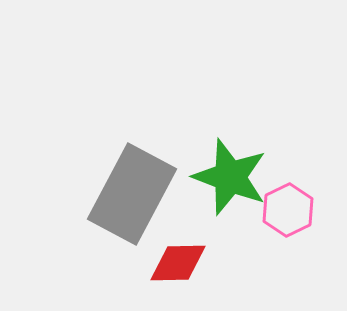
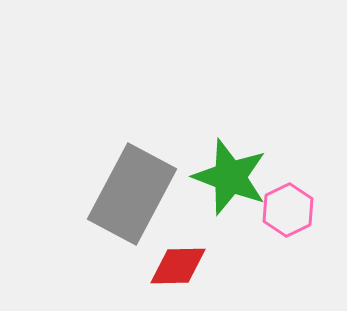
red diamond: moved 3 px down
